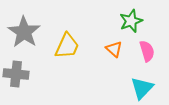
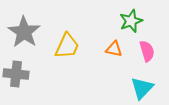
orange triangle: rotated 30 degrees counterclockwise
